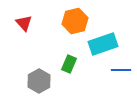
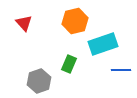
gray hexagon: rotated 10 degrees clockwise
